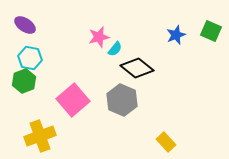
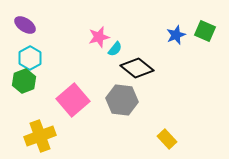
green square: moved 6 px left
cyan hexagon: rotated 20 degrees clockwise
gray hexagon: rotated 16 degrees counterclockwise
yellow rectangle: moved 1 px right, 3 px up
